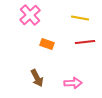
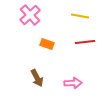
yellow line: moved 2 px up
